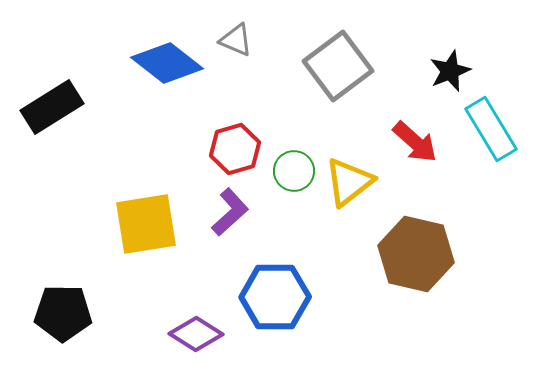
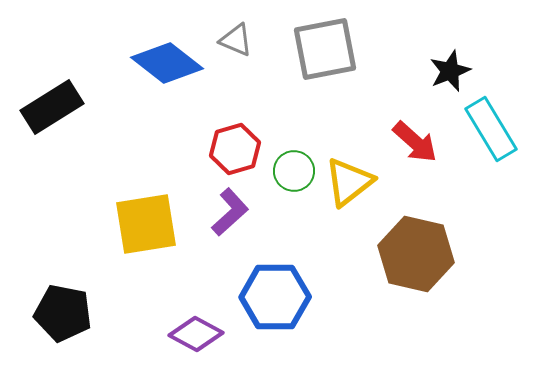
gray square: moved 13 px left, 17 px up; rotated 26 degrees clockwise
black pentagon: rotated 10 degrees clockwise
purple diamond: rotated 4 degrees counterclockwise
